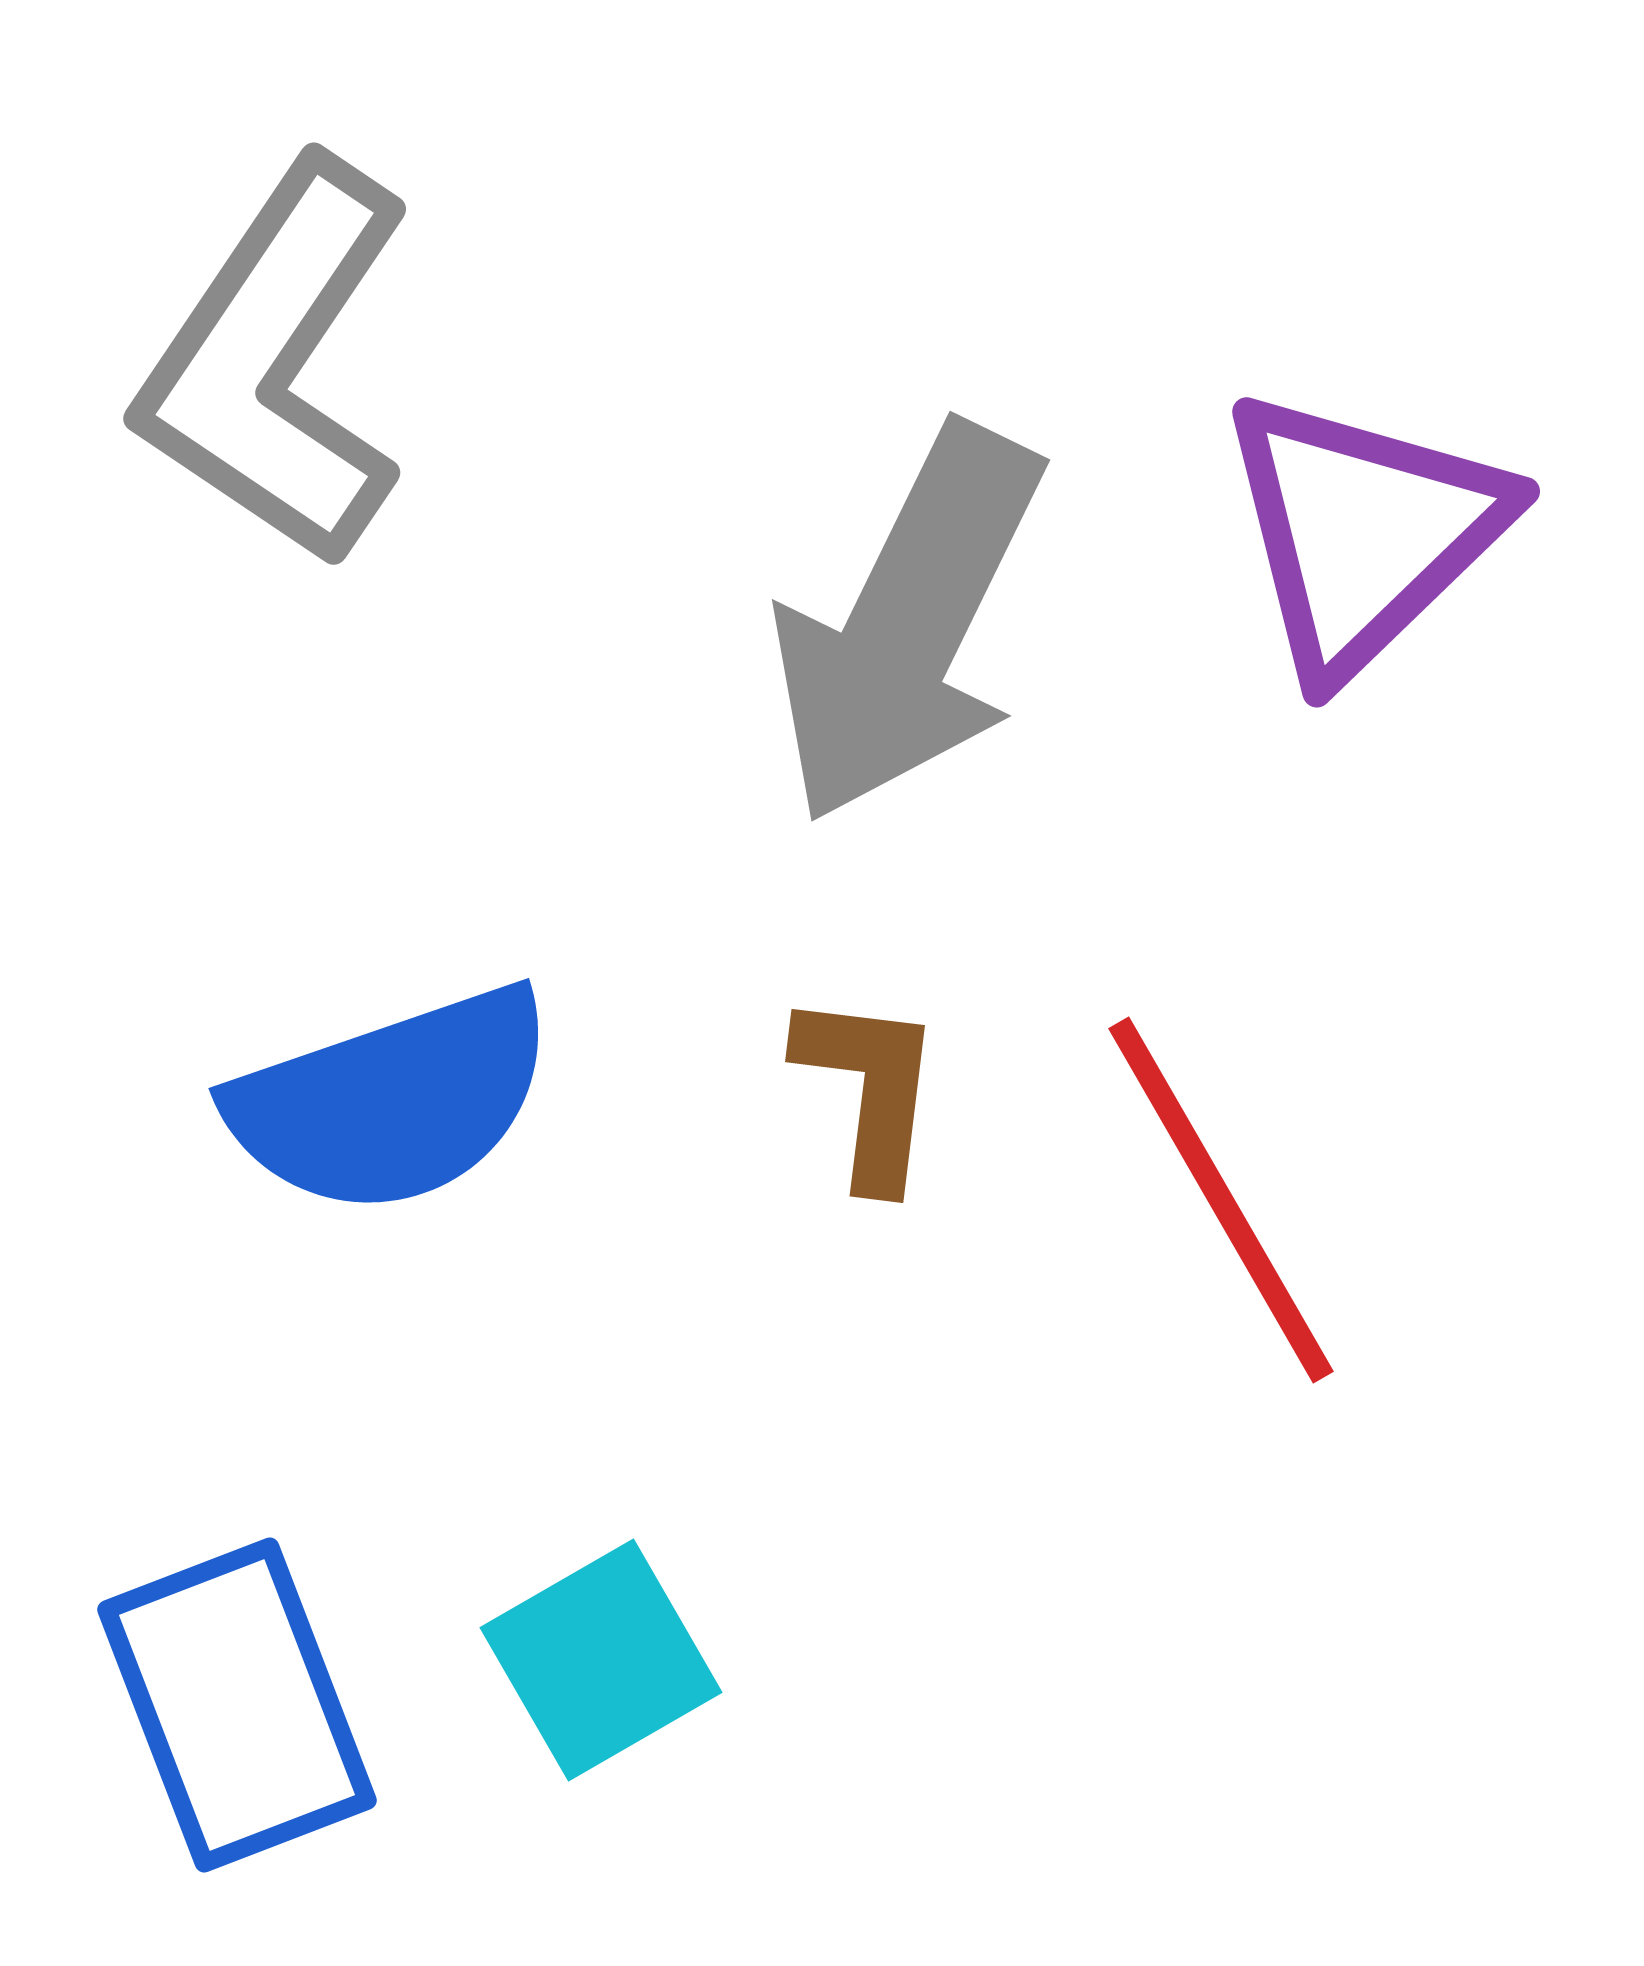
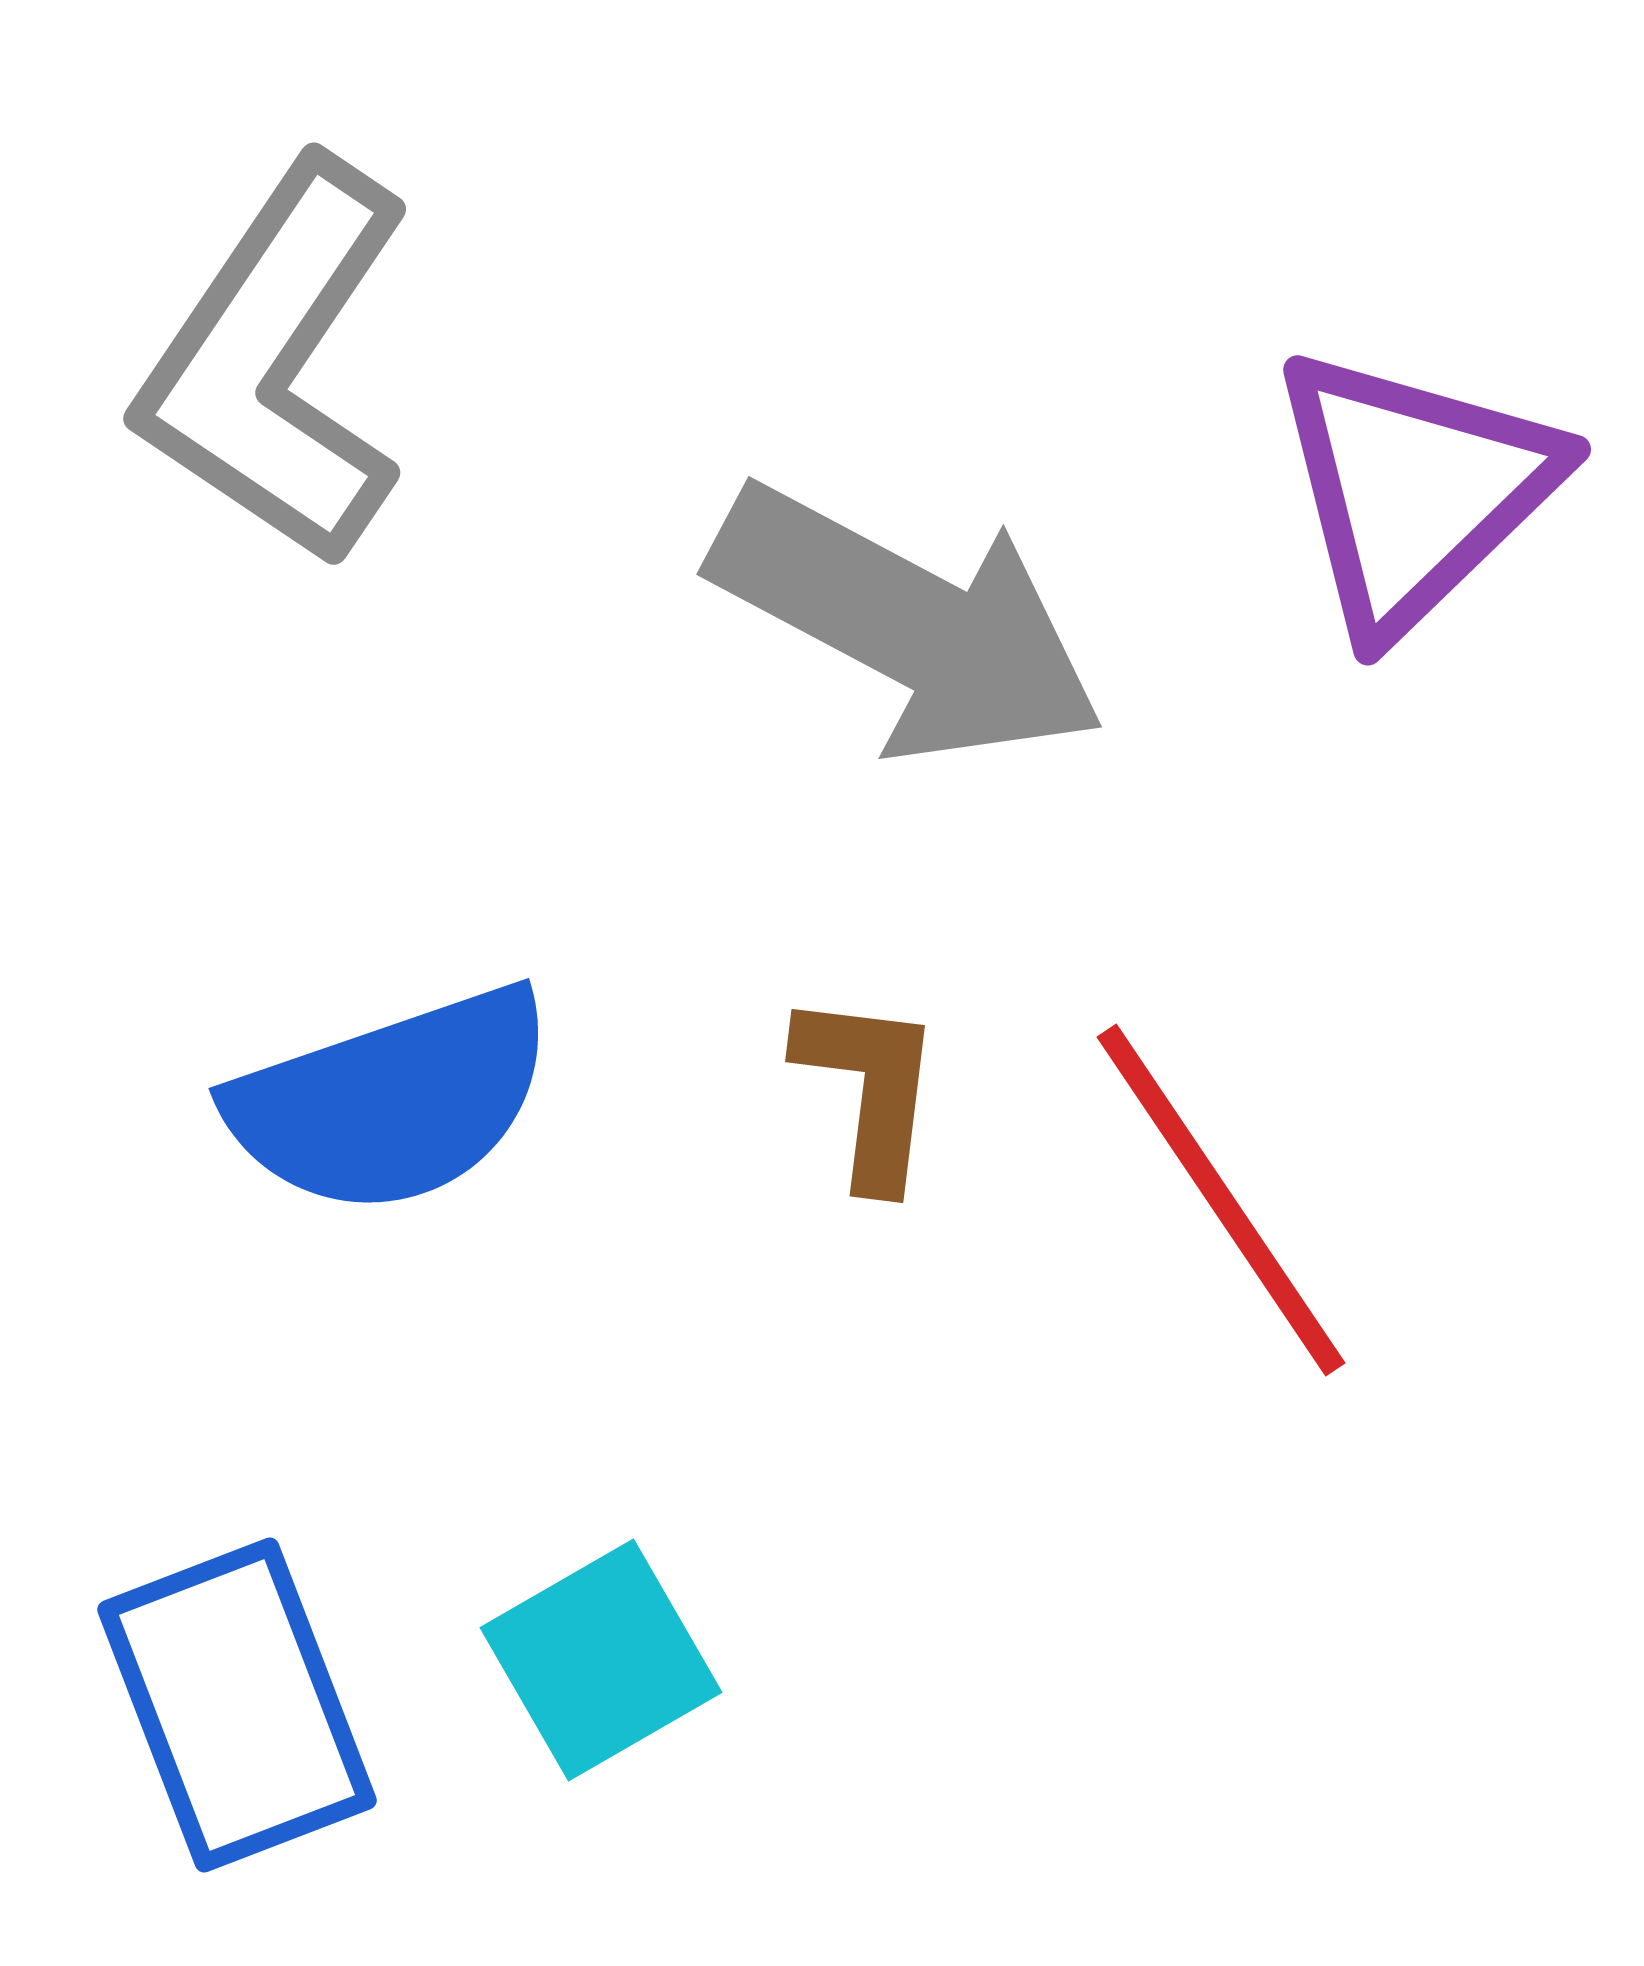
purple triangle: moved 51 px right, 42 px up
gray arrow: rotated 88 degrees counterclockwise
red line: rotated 4 degrees counterclockwise
